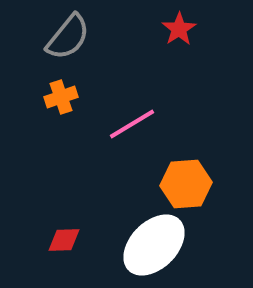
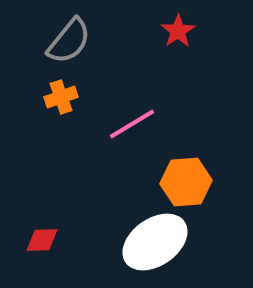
red star: moved 1 px left, 2 px down
gray semicircle: moved 1 px right, 4 px down
orange hexagon: moved 2 px up
red diamond: moved 22 px left
white ellipse: moved 1 px right, 3 px up; rotated 10 degrees clockwise
